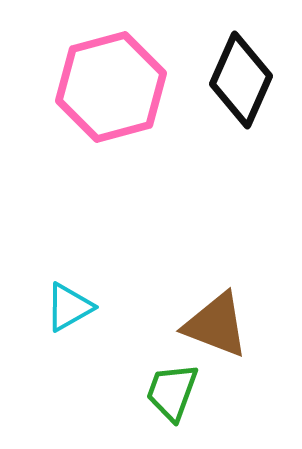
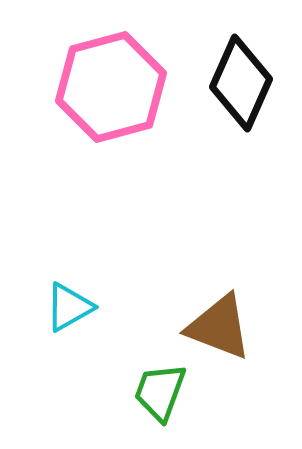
black diamond: moved 3 px down
brown triangle: moved 3 px right, 2 px down
green trapezoid: moved 12 px left
